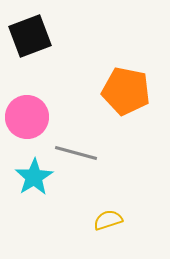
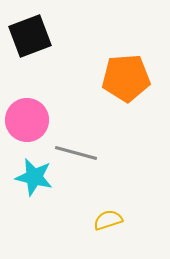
orange pentagon: moved 13 px up; rotated 15 degrees counterclockwise
pink circle: moved 3 px down
cyan star: rotated 27 degrees counterclockwise
